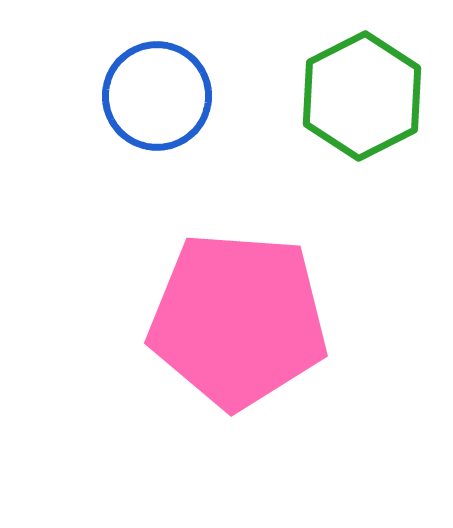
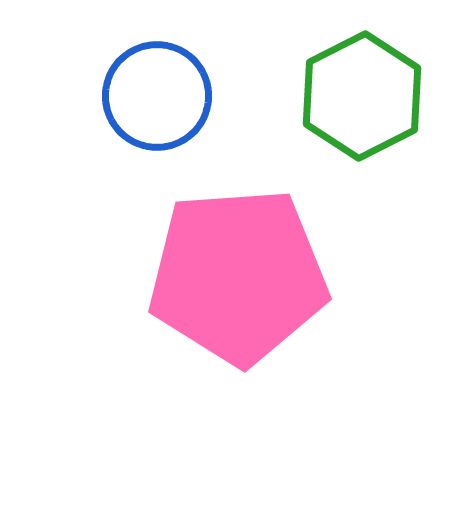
pink pentagon: moved 44 px up; rotated 8 degrees counterclockwise
